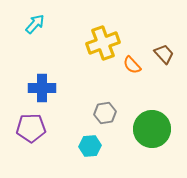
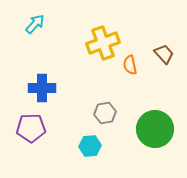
orange semicircle: moved 2 px left; rotated 30 degrees clockwise
green circle: moved 3 px right
